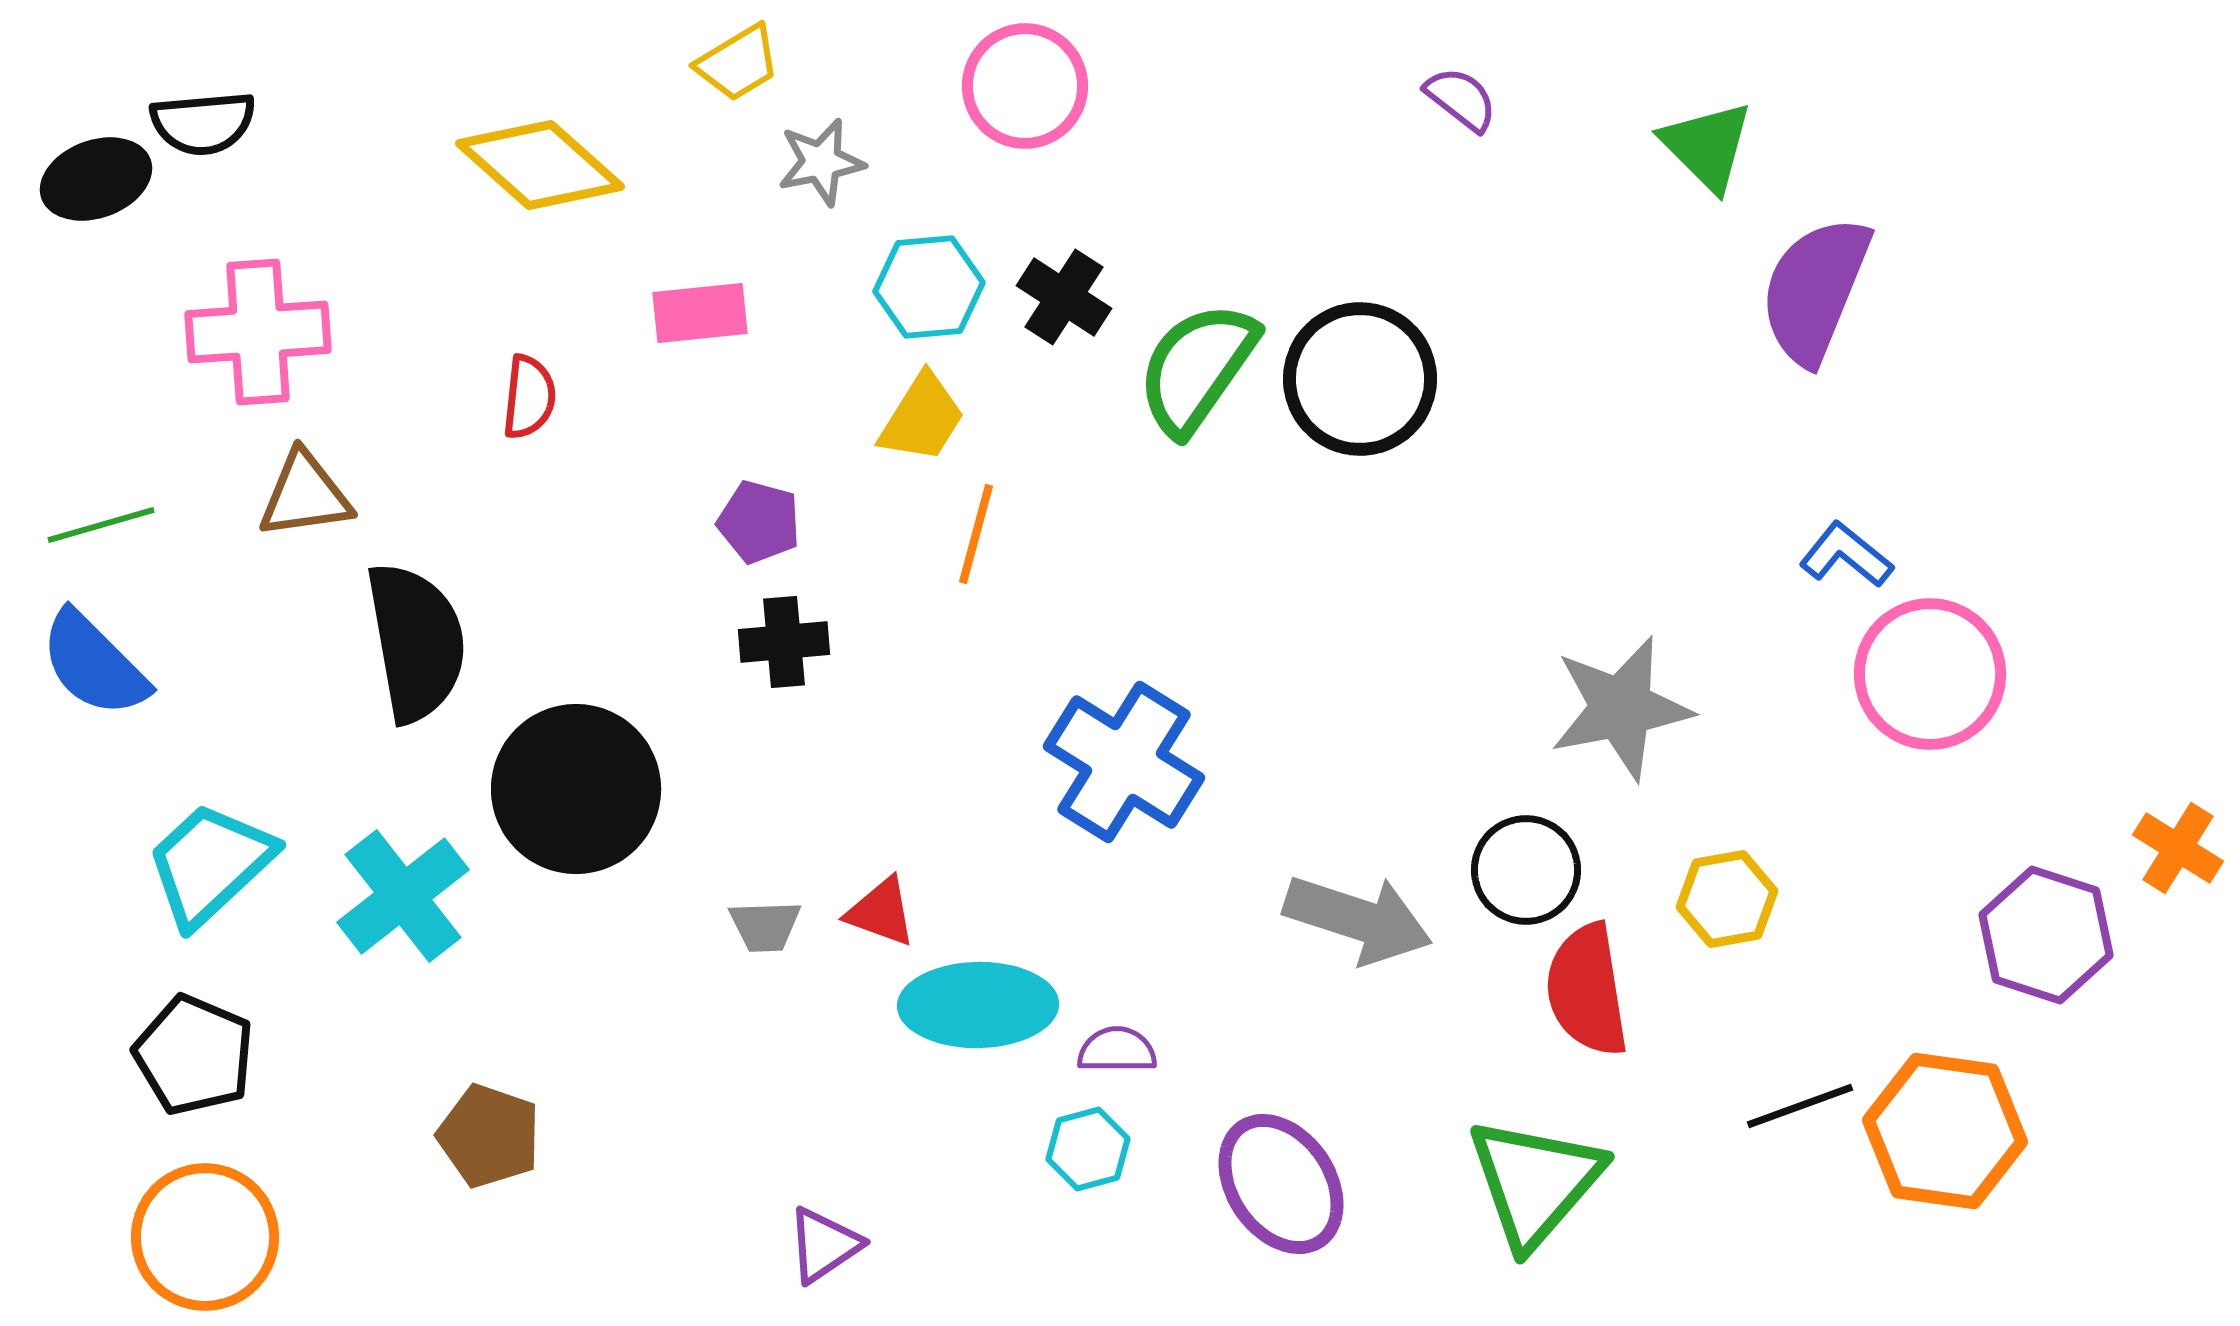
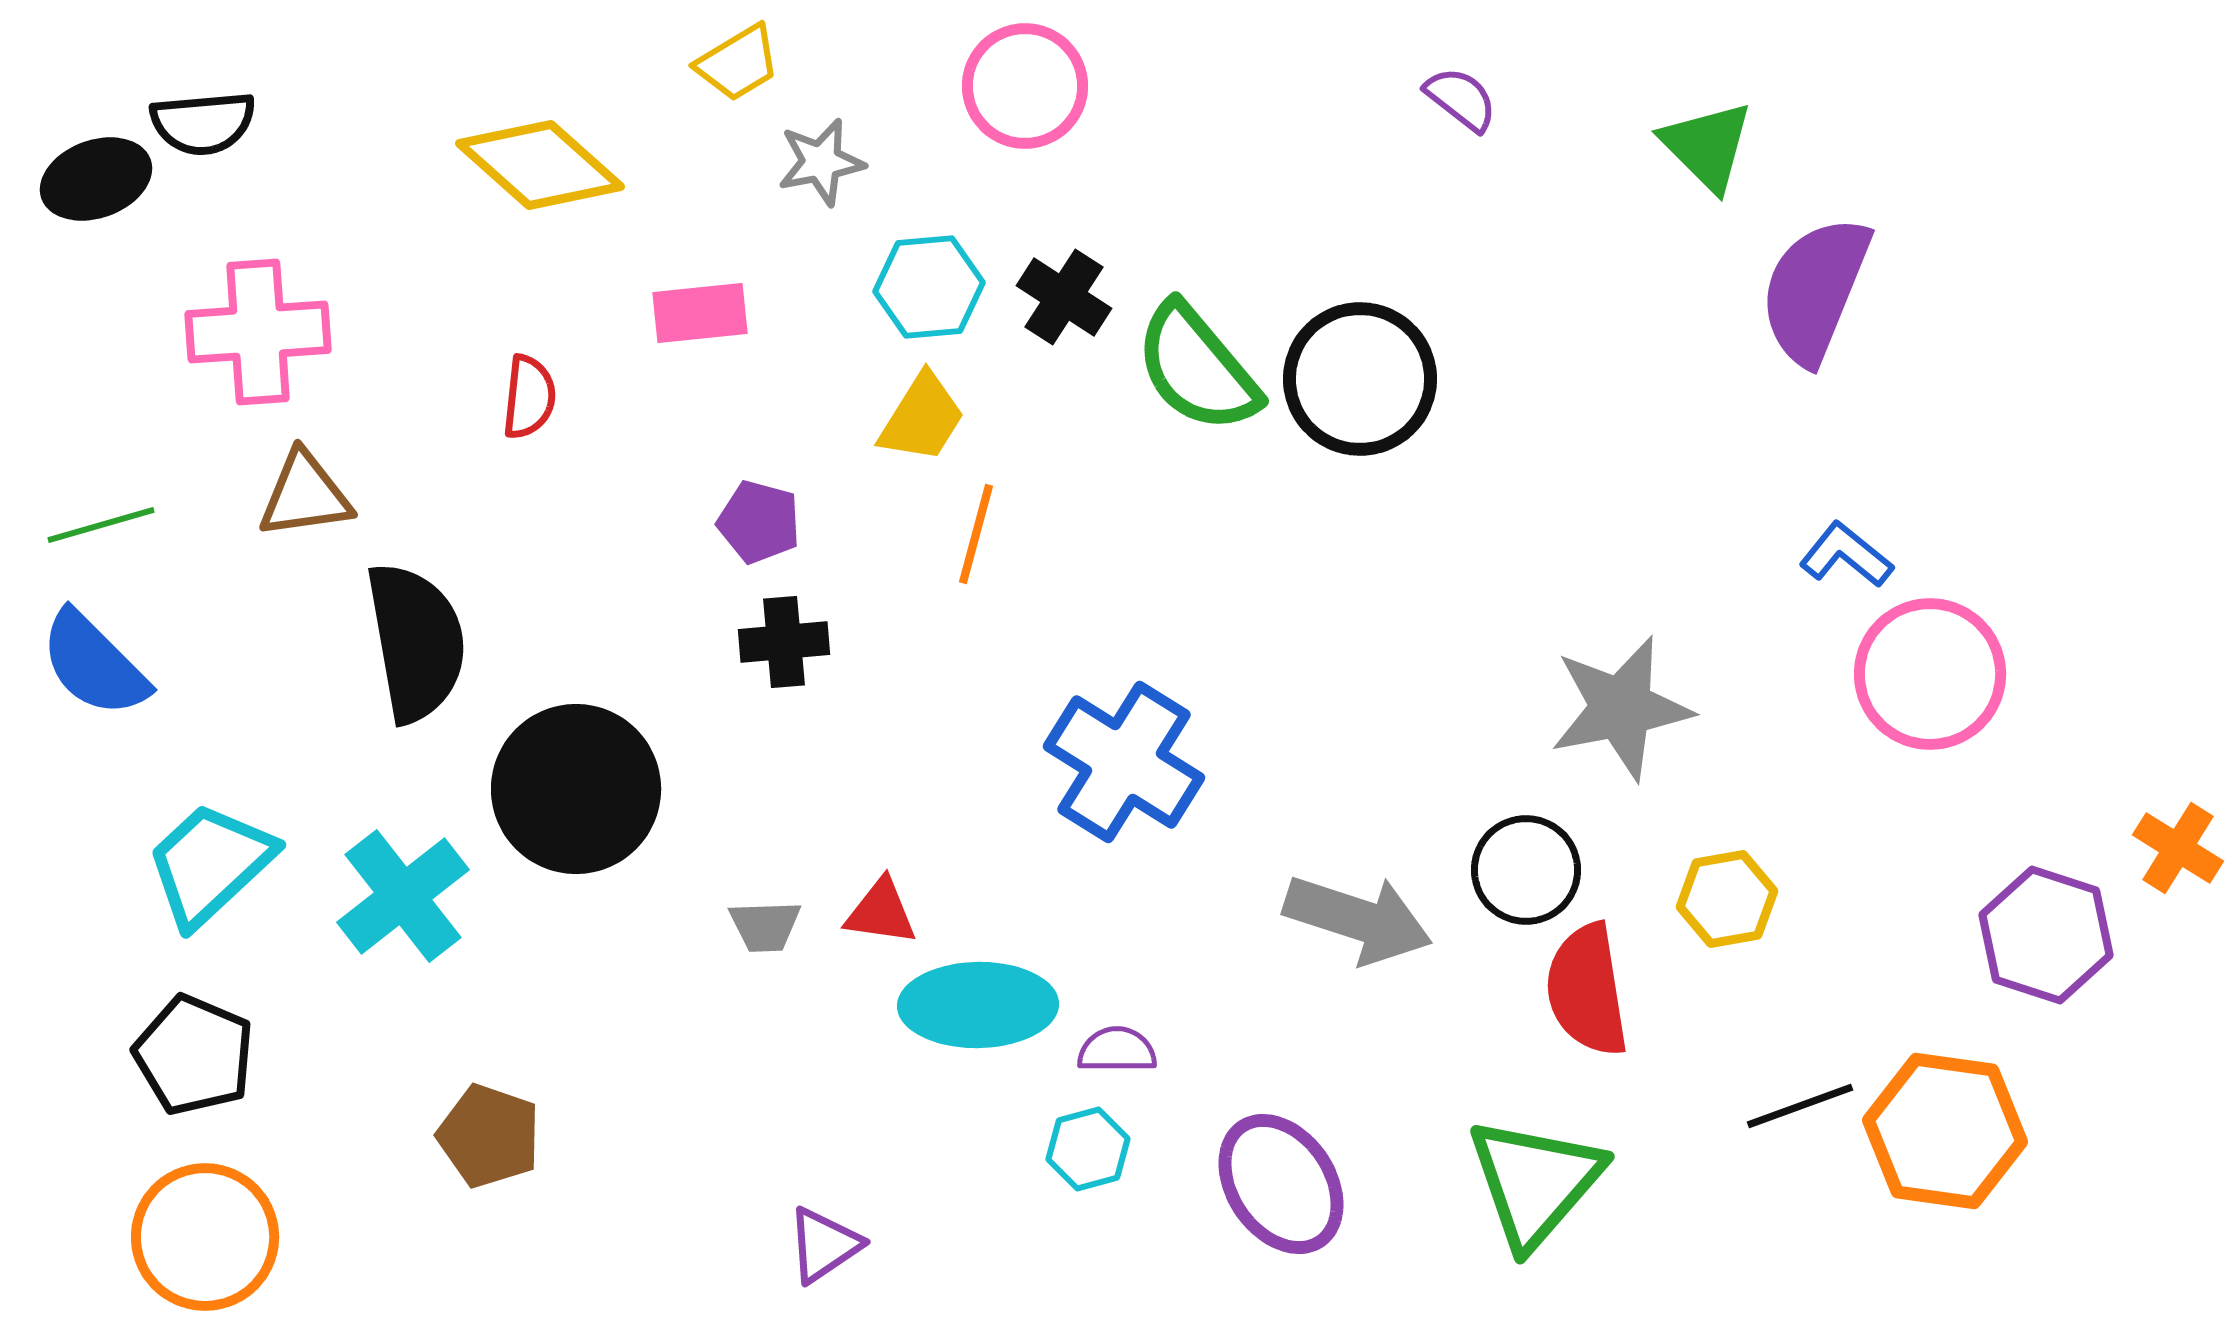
green semicircle at (1197, 368): rotated 75 degrees counterclockwise
red triangle at (881, 912): rotated 12 degrees counterclockwise
